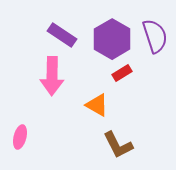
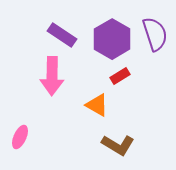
purple semicircle: moved 2 px up
red rectangle: moved 2 px left, 3 px down
pink ellipse: rotated 10 degrees clockwise
brown L-shape: rotated 32 degrees counterclockwise
